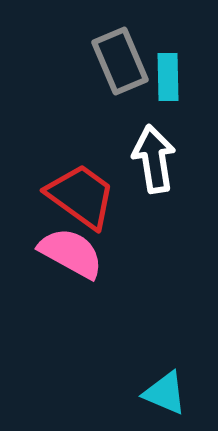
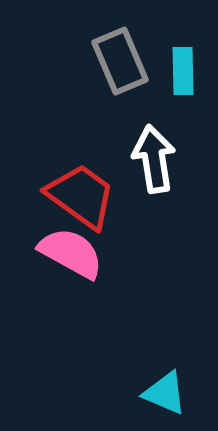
cyan rectangle: moved 15 px right, 6 px up
